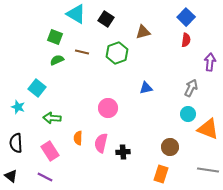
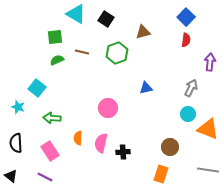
green square: rotated 28 degrees counterclockwise
